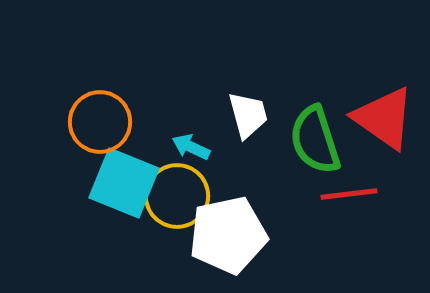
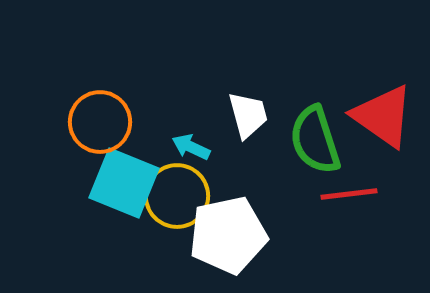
red triangle: moved 1 px left, 2 px up
